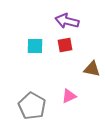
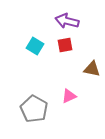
cyan square: rotated 30 degrees clockwise
gray pentagon: moved 2 px right, 3 px down
